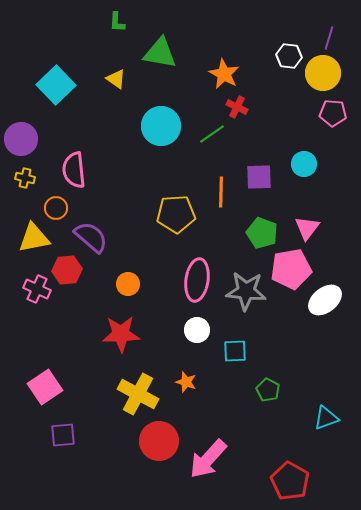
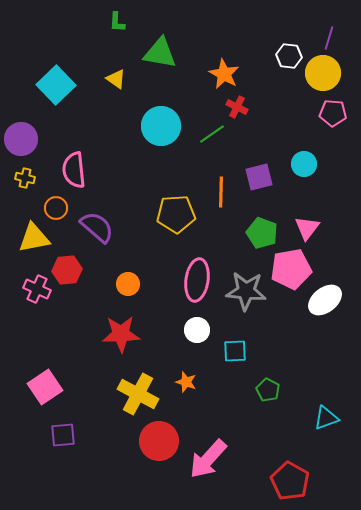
purple square at (259, 177): rotated 12 degrees counterclockwise
purple semicircle at (91, 237): moved 6 px right, 10 px up
